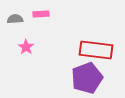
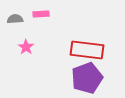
red rectangle: moved 9 px left
